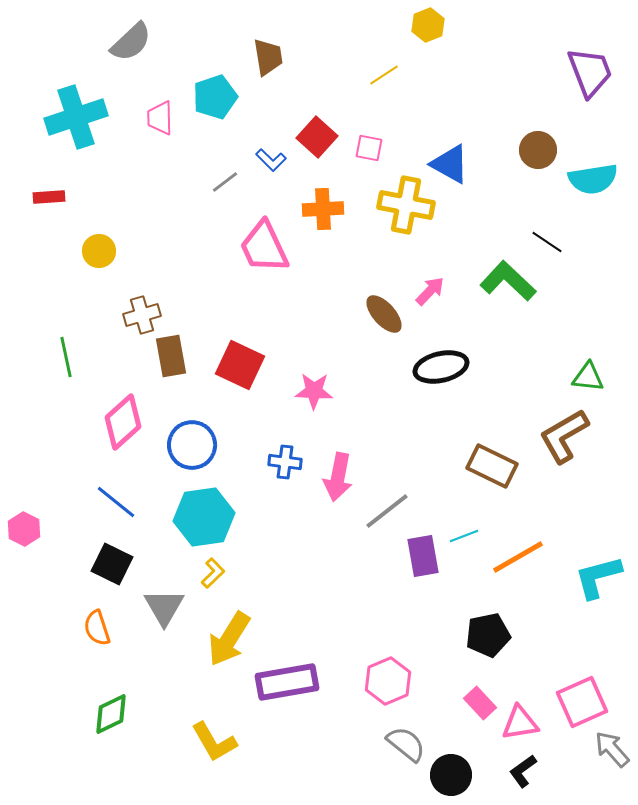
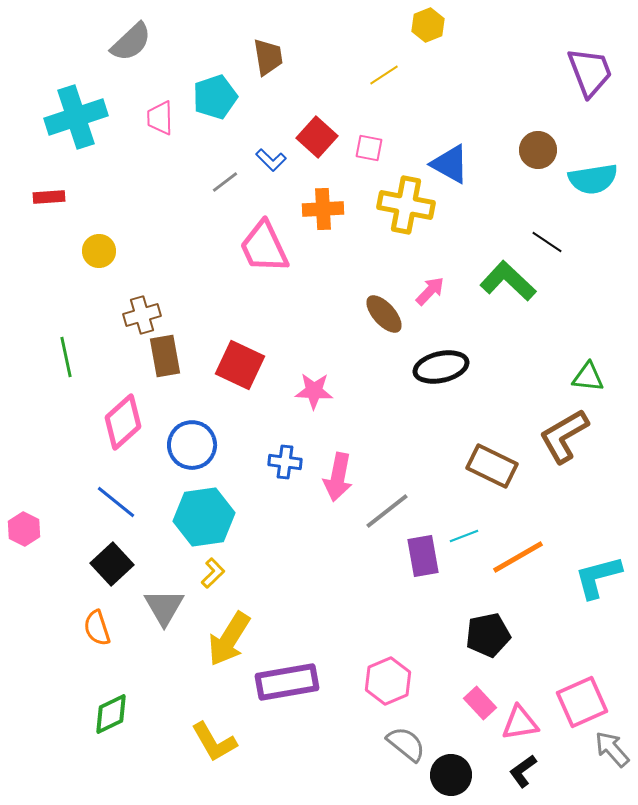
brown rectangle at (171, 356): moved 6 px left
black square at (112, 564): rotated 21 degrees clockwise
